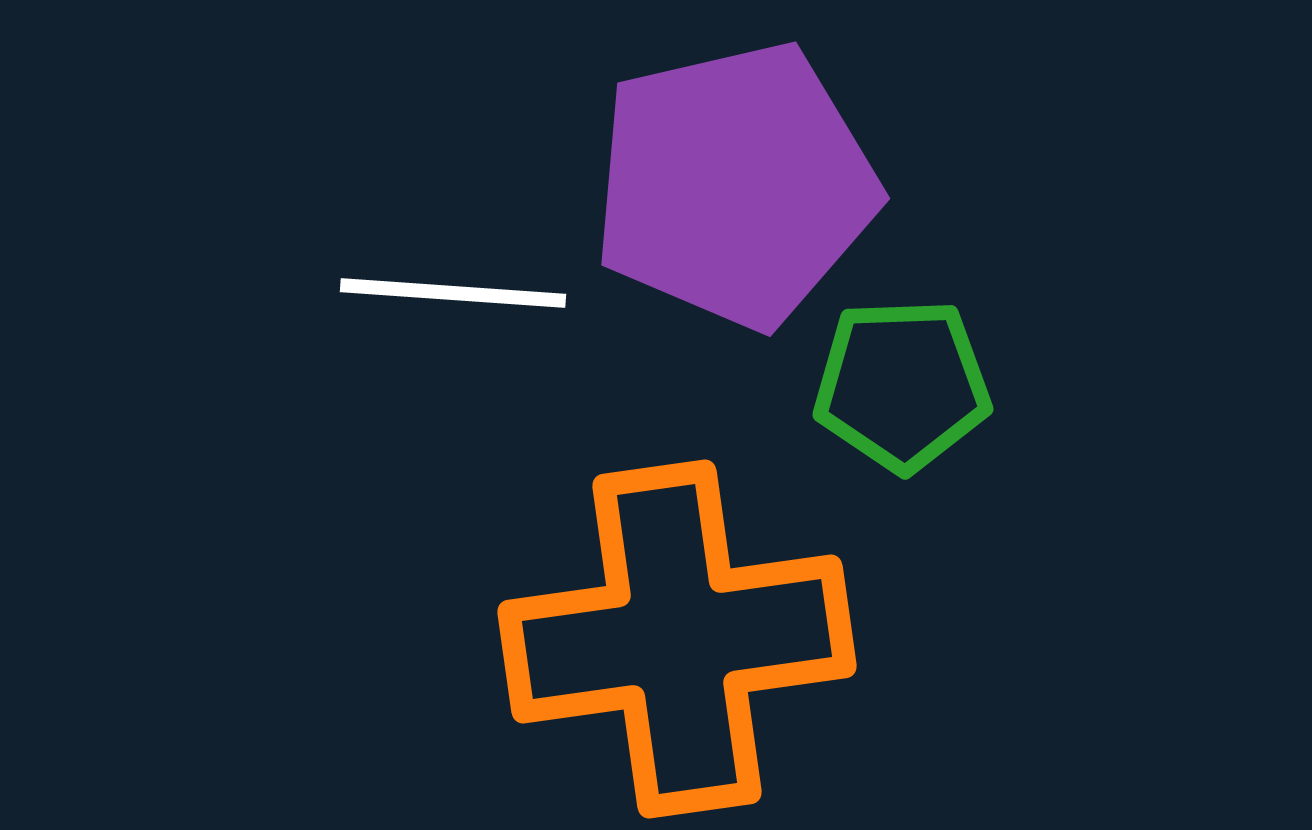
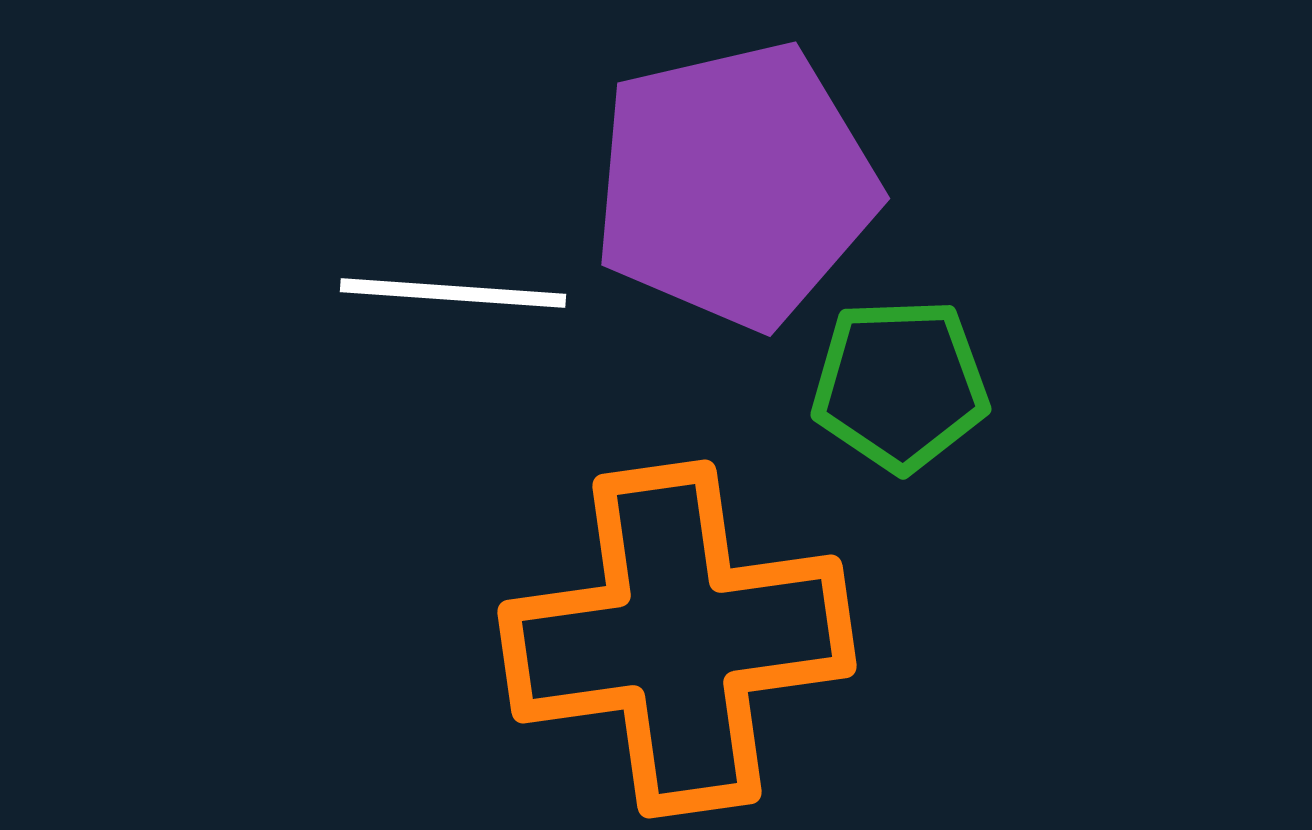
green pentagon: moved 2 px left
